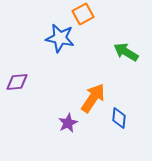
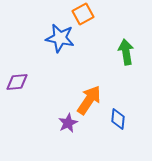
green arrow: rotated 50 degrees clockwise
orange arrow: moved 4 px left, 2 px down
blue diamond: moved 1 px left, 1 px down
